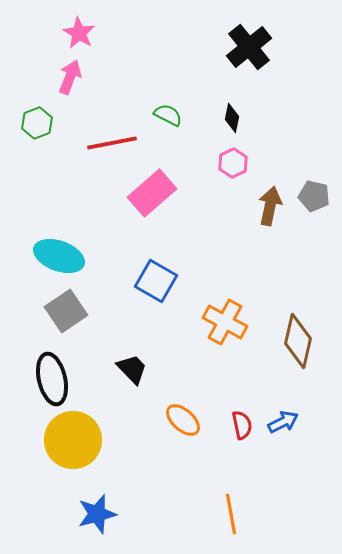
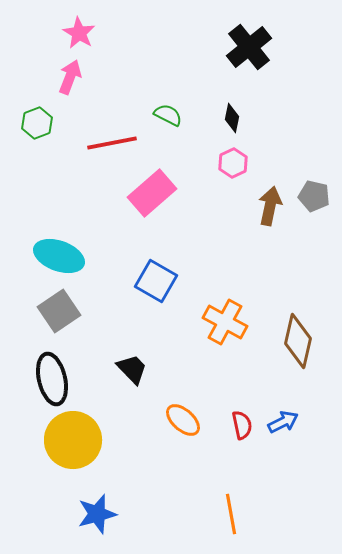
gray square: moved 7 px left
